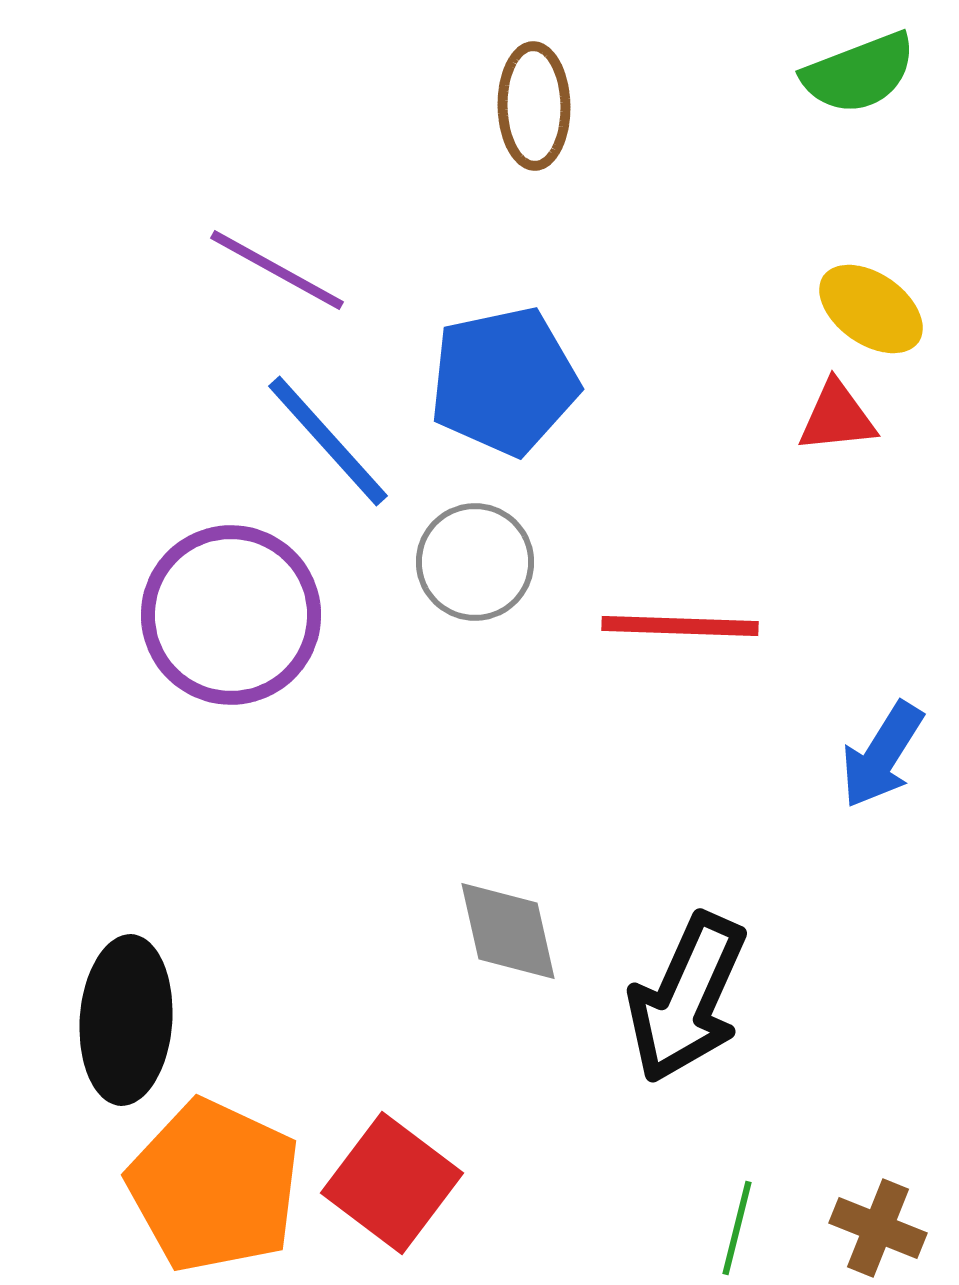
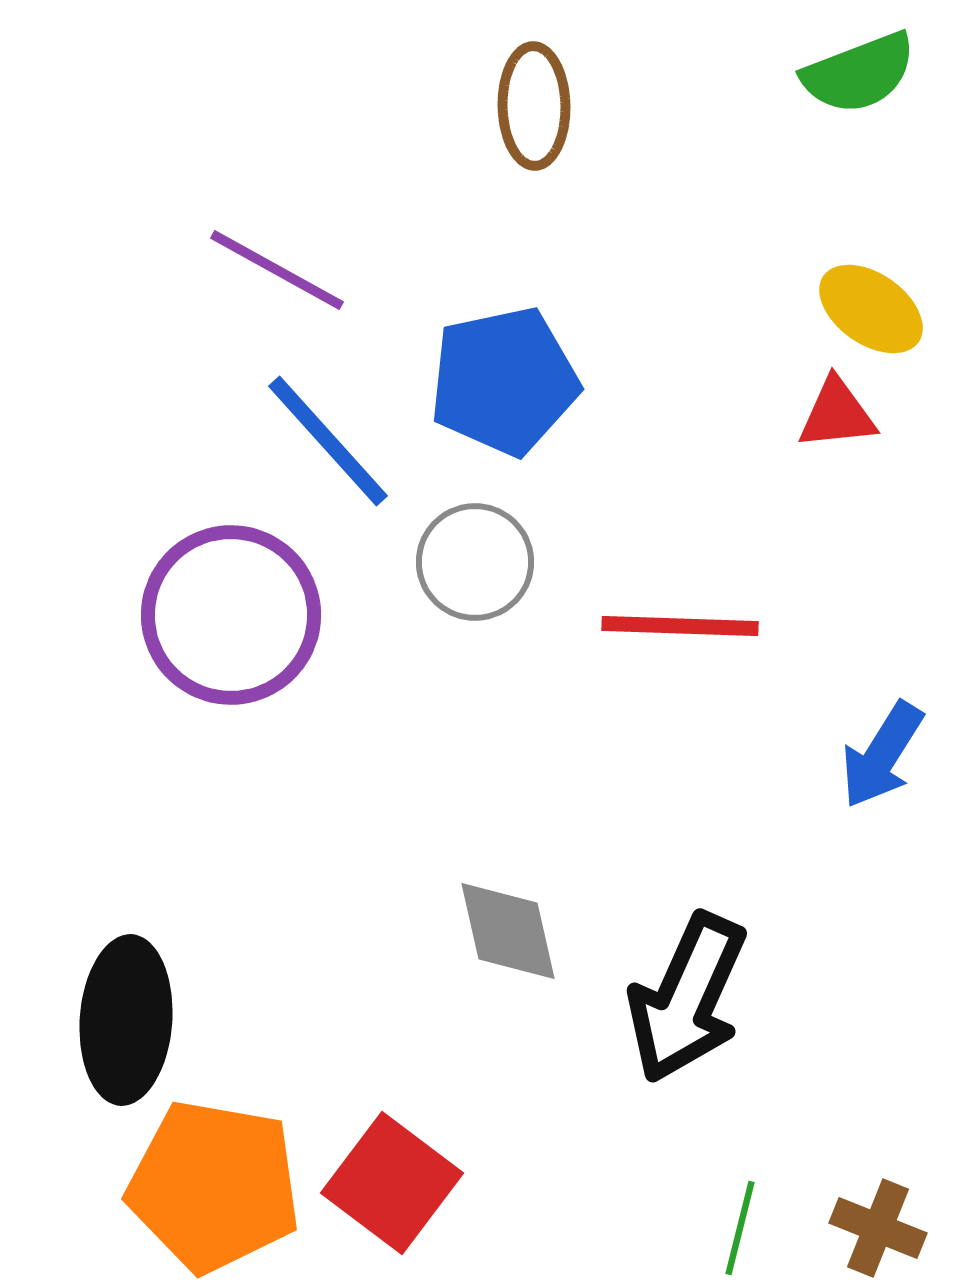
red triangle: moved 3 px up
orange pentagon: rotated 15 degrees counterclockwise
green line: moved 3 px right
